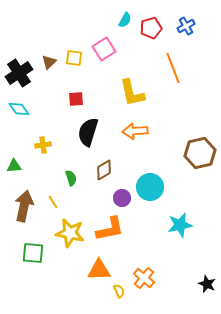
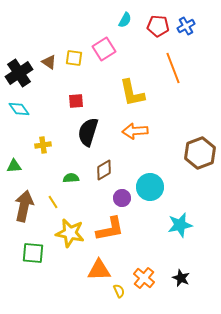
red pentagon: moved 7 px right, 2 px up; rotated 20 degrees clockwise
brown triangle: rotated 42 degrees counterclockwise
red square: moved 2 px down
brown hexagon: rotated 8 degrees counterclockwise
green semicircle: rotated 77 degrees counterclockwise
black star: moved 26 px left, 6 px up
